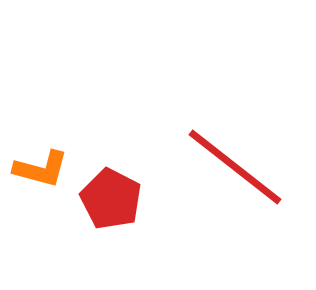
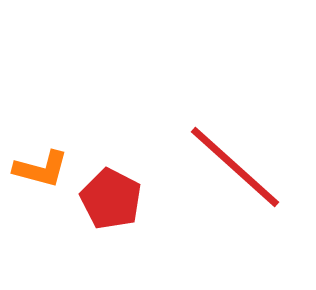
red line: rotated 4 degrees clockwise
